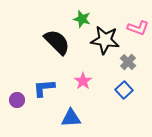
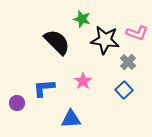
pink L-shape: moved 1 px left, 5 px down
purple circle: moved 3 px down
blue triangle: moved 1 px down
